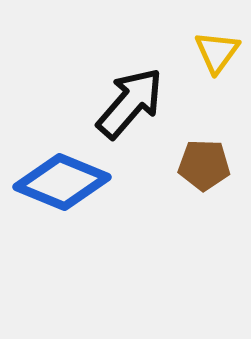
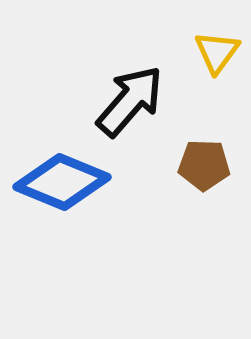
black arrow: moved 2 px up
